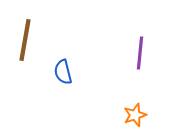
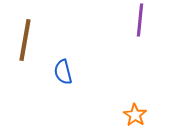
purple line: moved 33 px up
orange star: rotated 20 degrees counterclockwise
